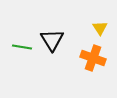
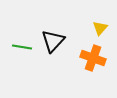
yellow triangle: rotated 14 degrees clockwise
black triangle: moved 1 px right, 1 px down; rotated 15 degrees clockwise
